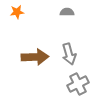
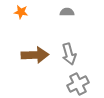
orange star: moved 4 px right; rotated 16 degrees clockwise
brown arrow: moved 2 px up
